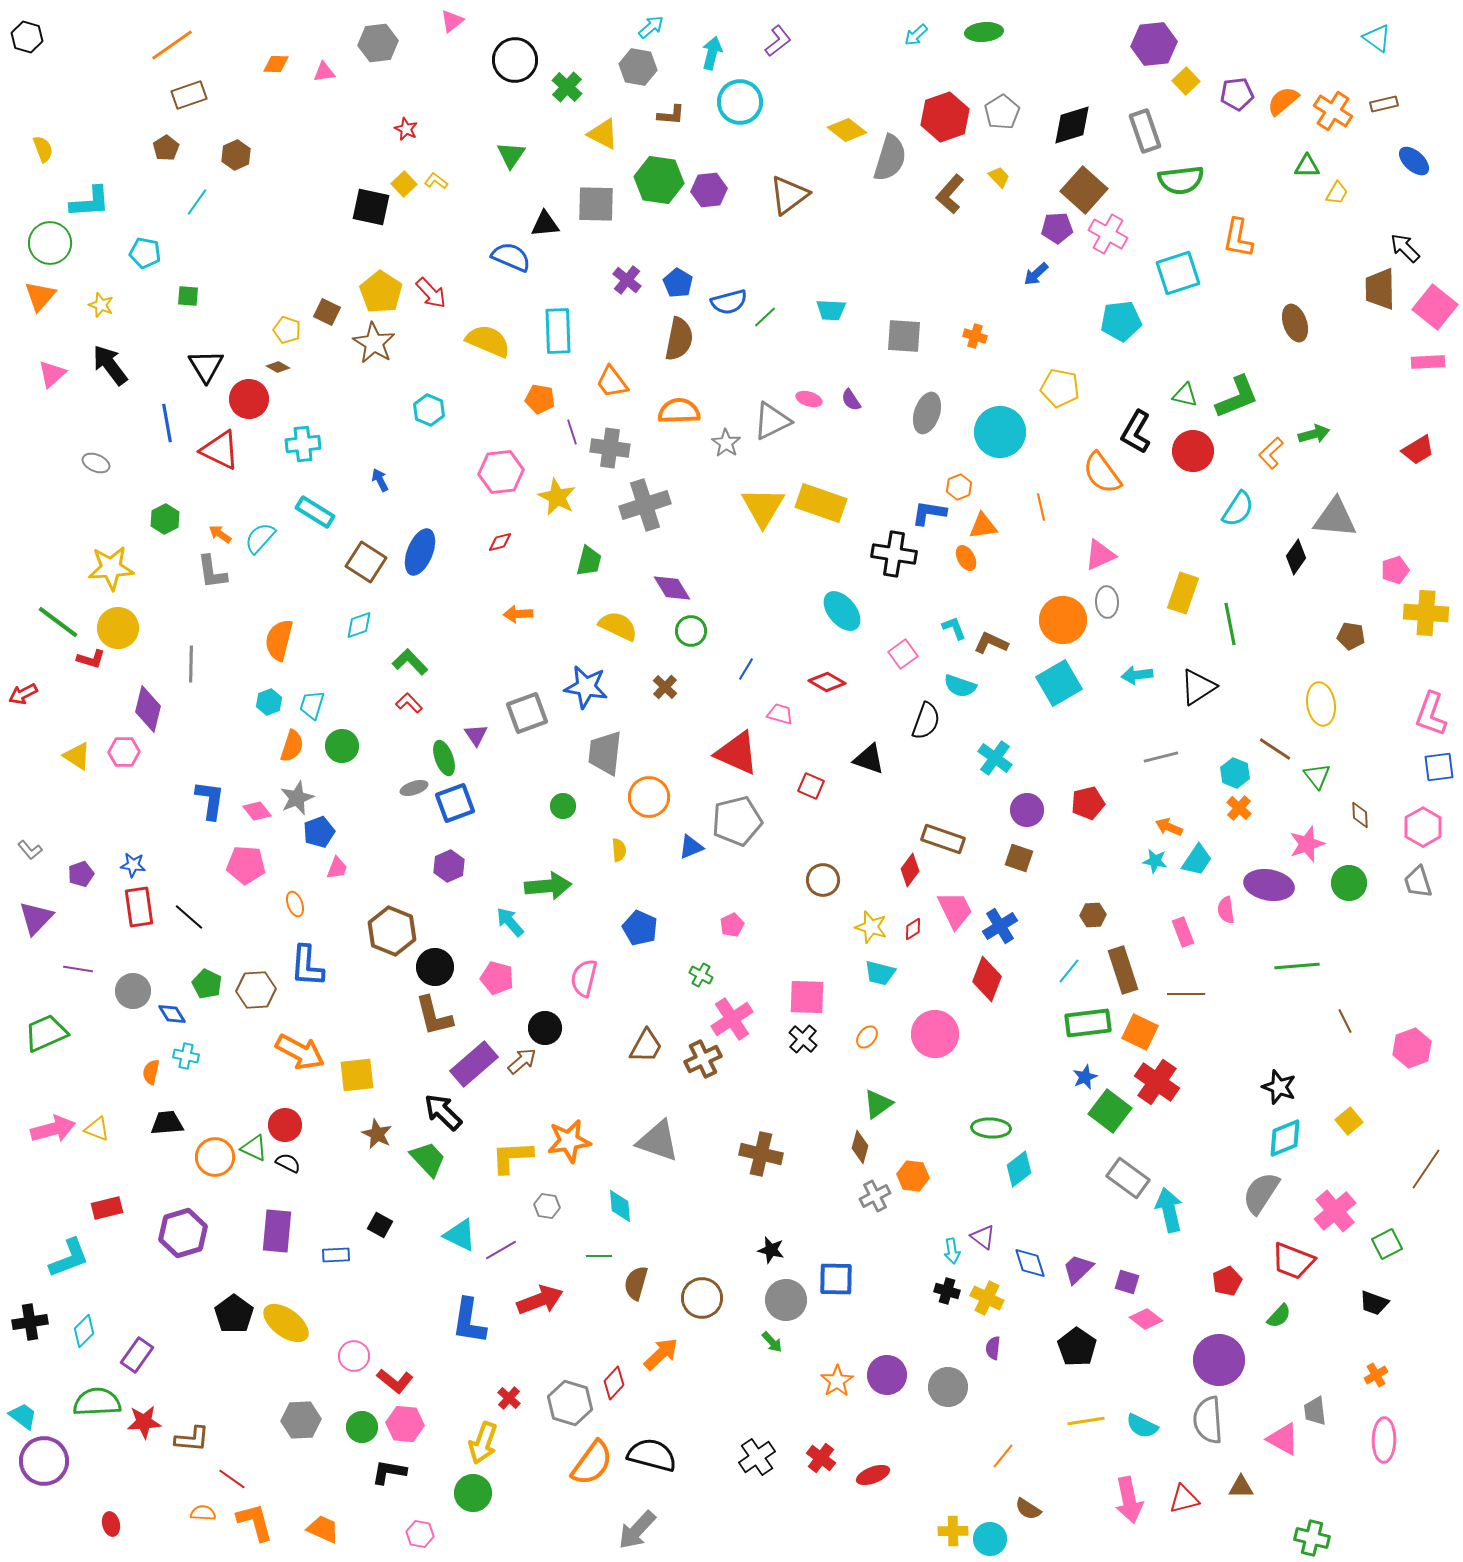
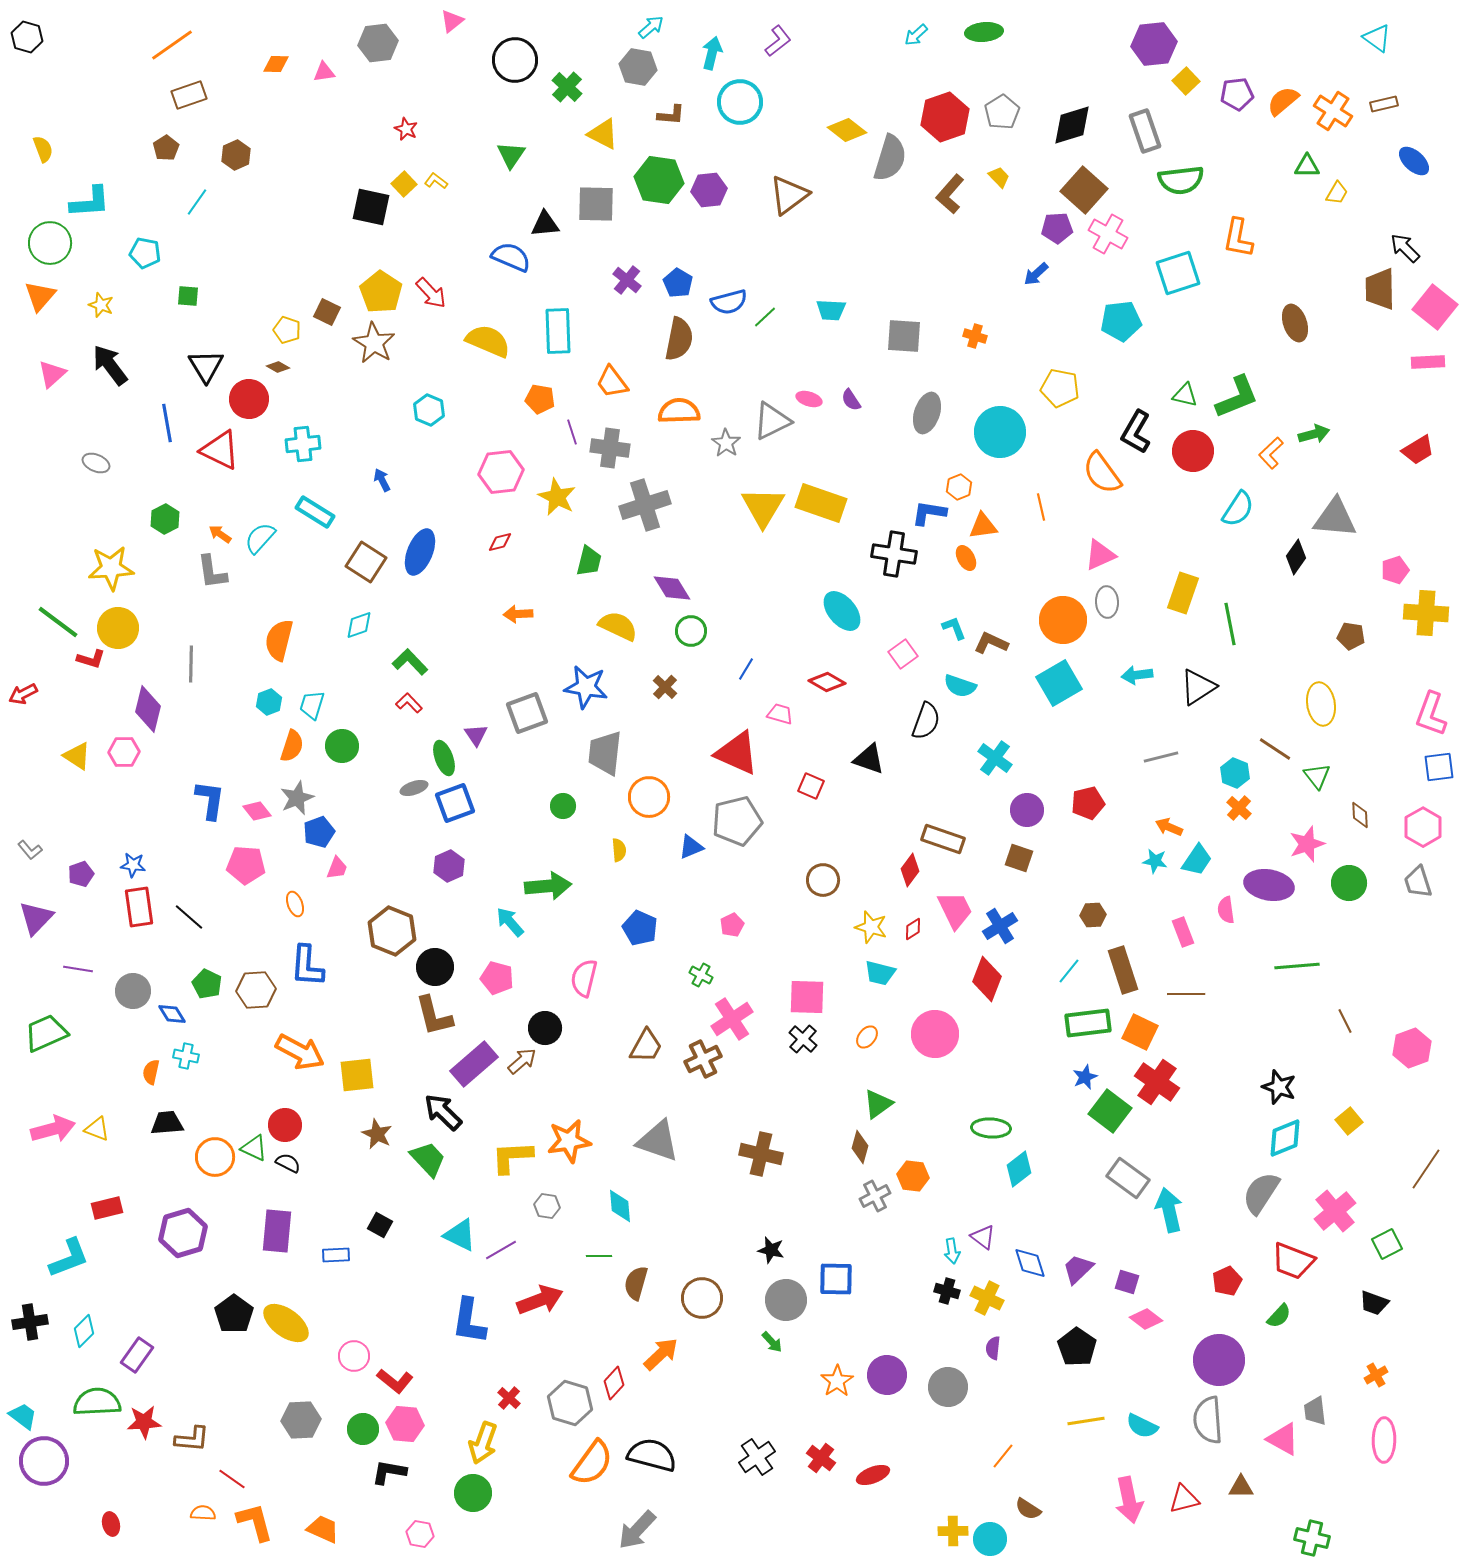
blue arrow at (380, 480): moved 2 px right
green circle at (362, 1427): moved 1 px right, 2 px down
